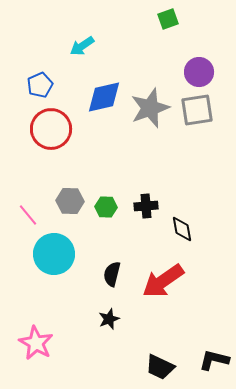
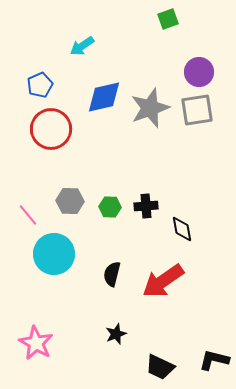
green hexagon: moved 4 px right
black star: moved 7 px right, 15 px down
